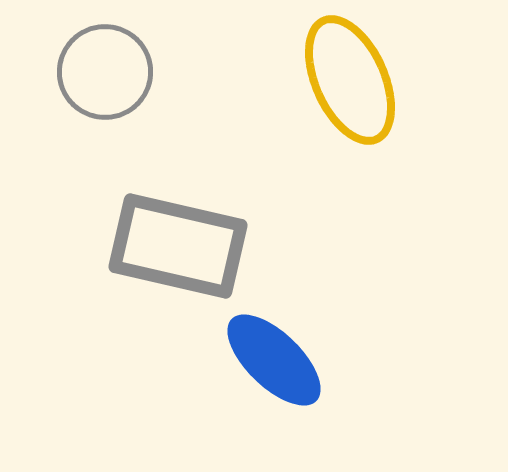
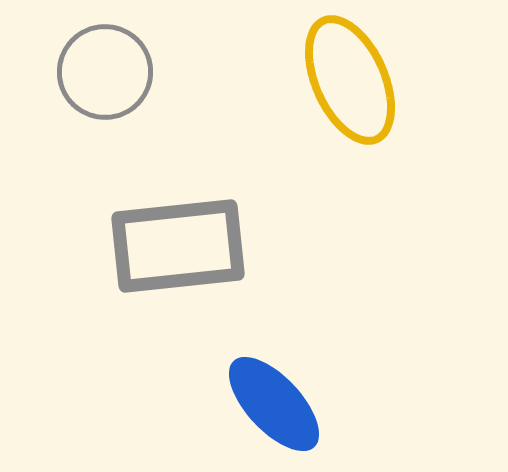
gray rectangle: rotated 19 degrees counterclockwise
blue ellipse: moved 44 px down; rotated 3 degrees clockwise
